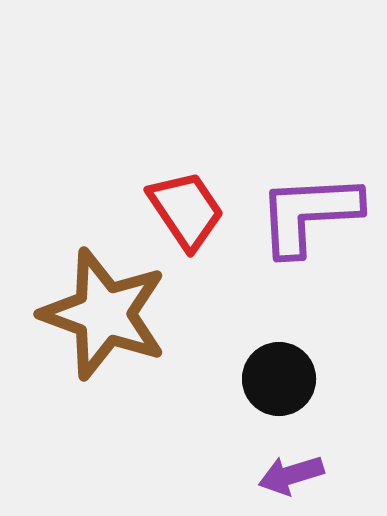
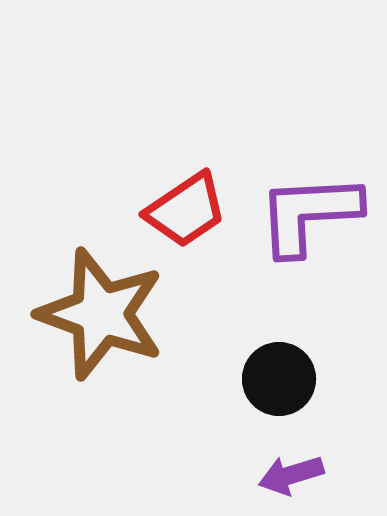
red trapezoid: rotated 90 degrees clockwise
brown star: moved 3 px left
